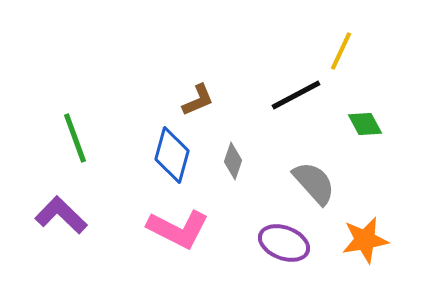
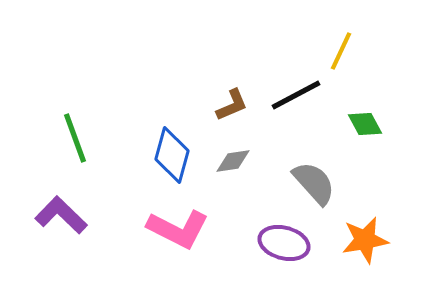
brown L-shape: moved 34 px right, 5 px down
gray diamond: rotated 63 degrees clockwise
purple ellipse: rotated 6 degrees counterclockwise
